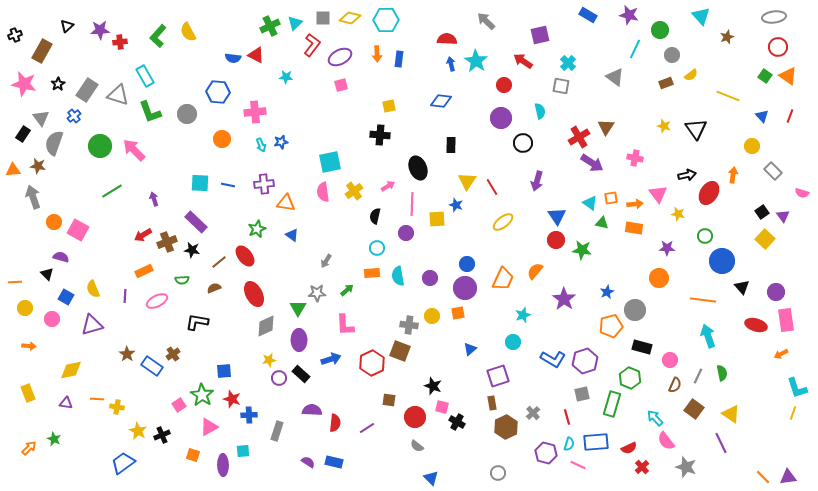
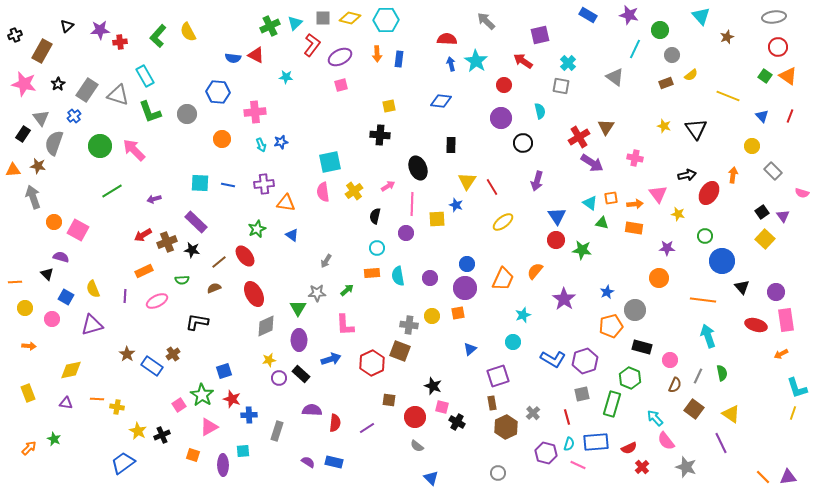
purple arrow at (154, 199): rotated 88 degrees counterclockwise
blue square at (224, 371): rotated 14 degrees counterclockwise
